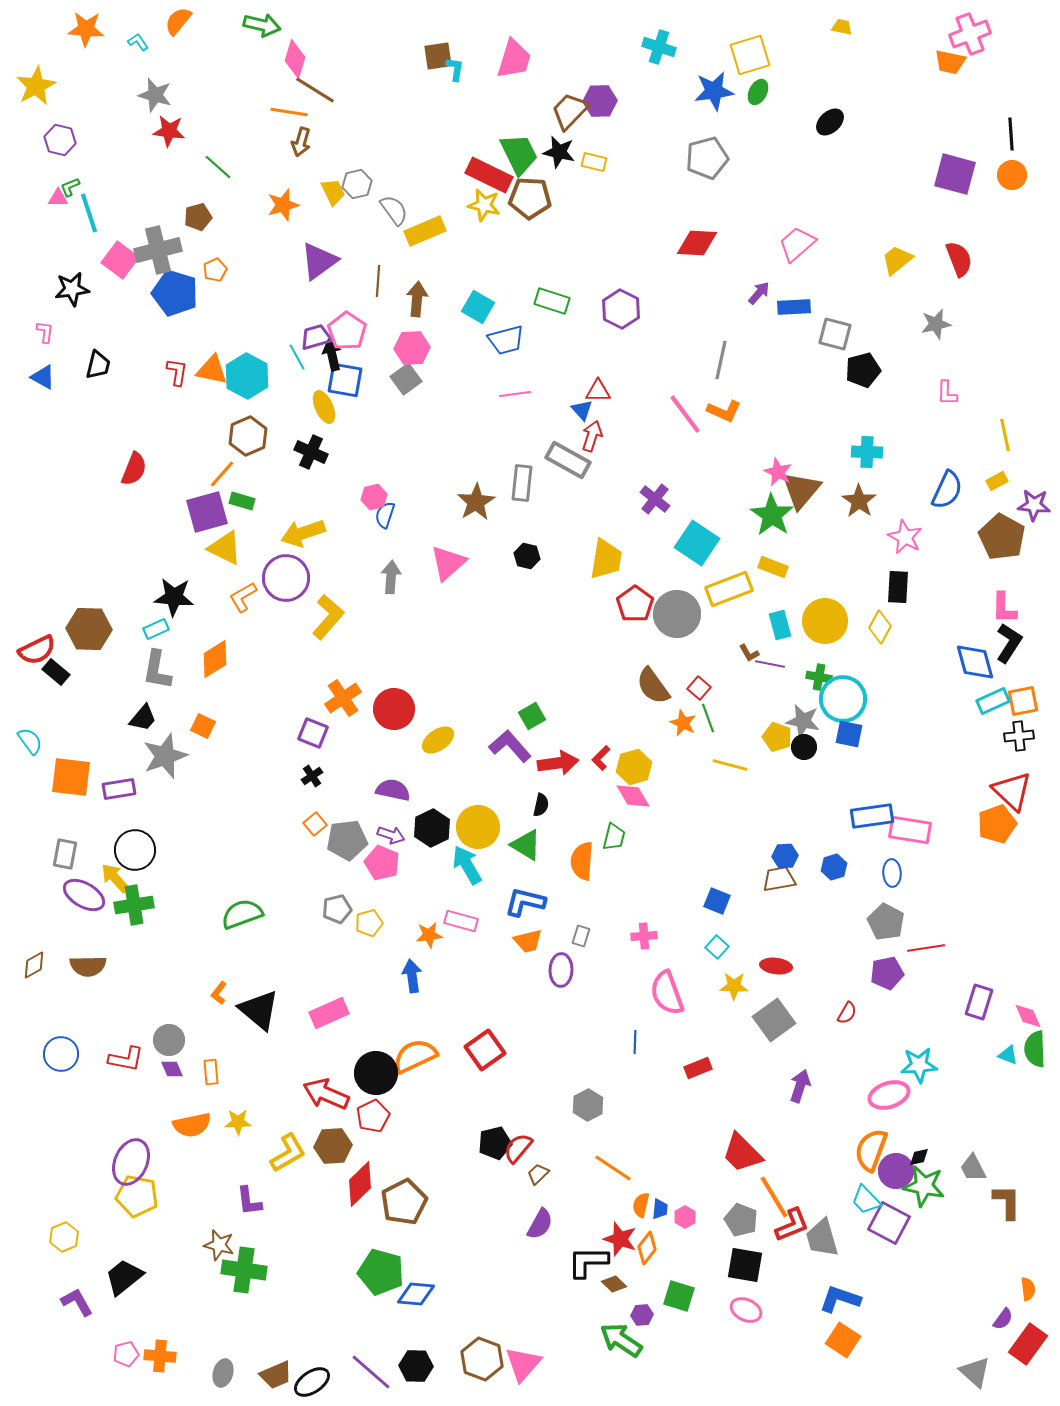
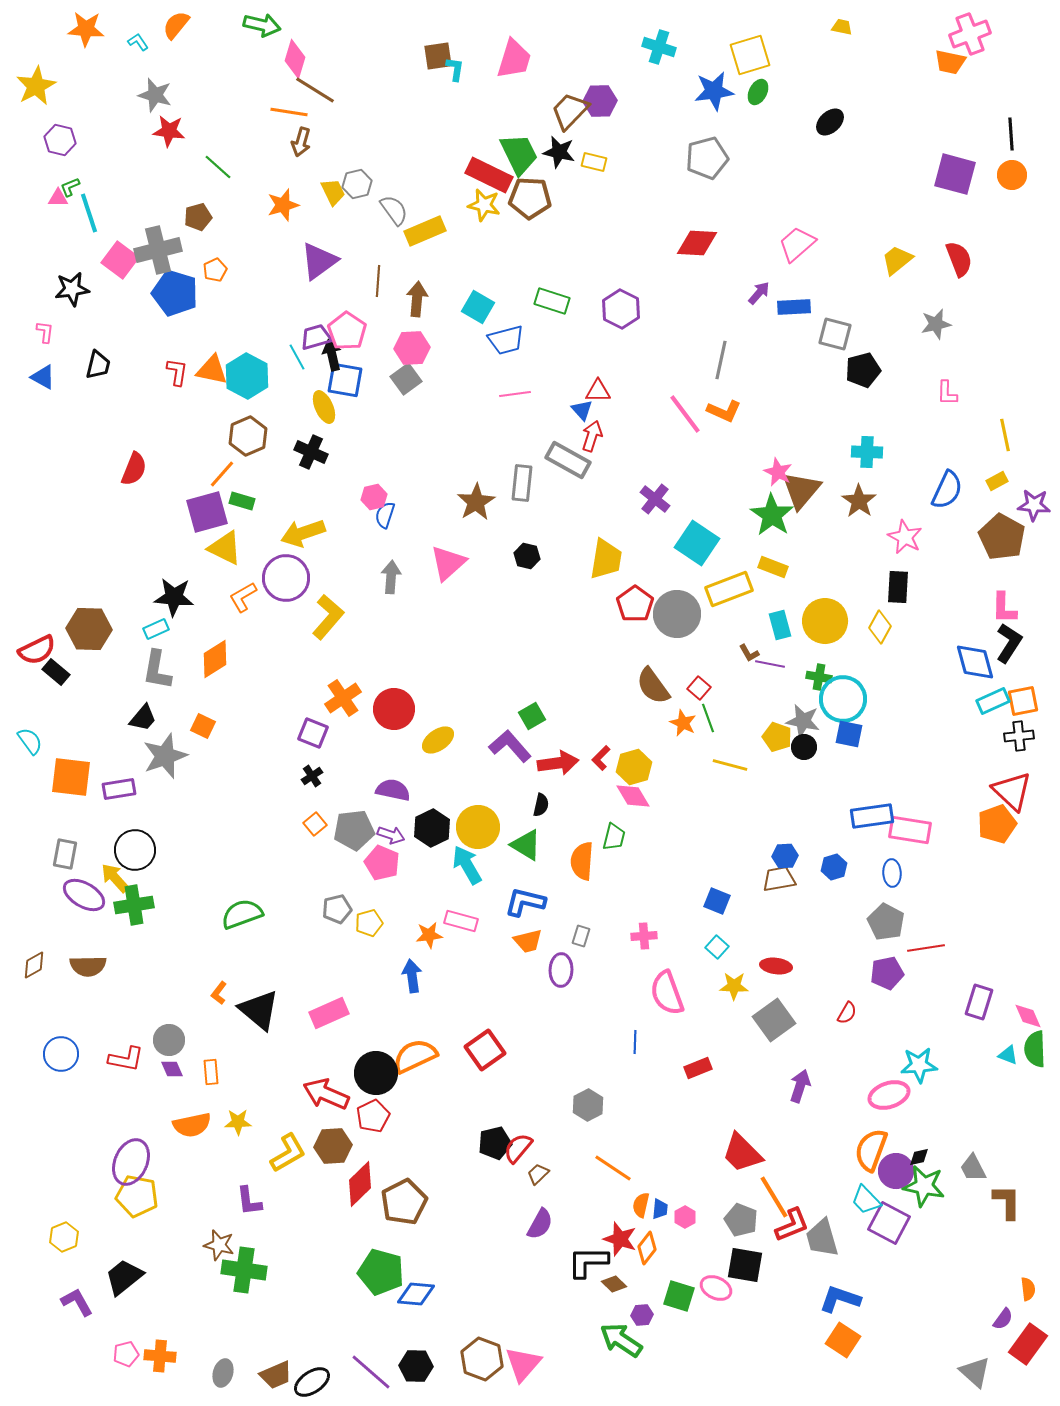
orange semicircle at (178, 21): moved 2 px left, 4 px down
gray pentagon at (347, 840): moved 7 px right, 10 px up
pink ellipse at (746, 1310): moved 30 px left, 22 px up
